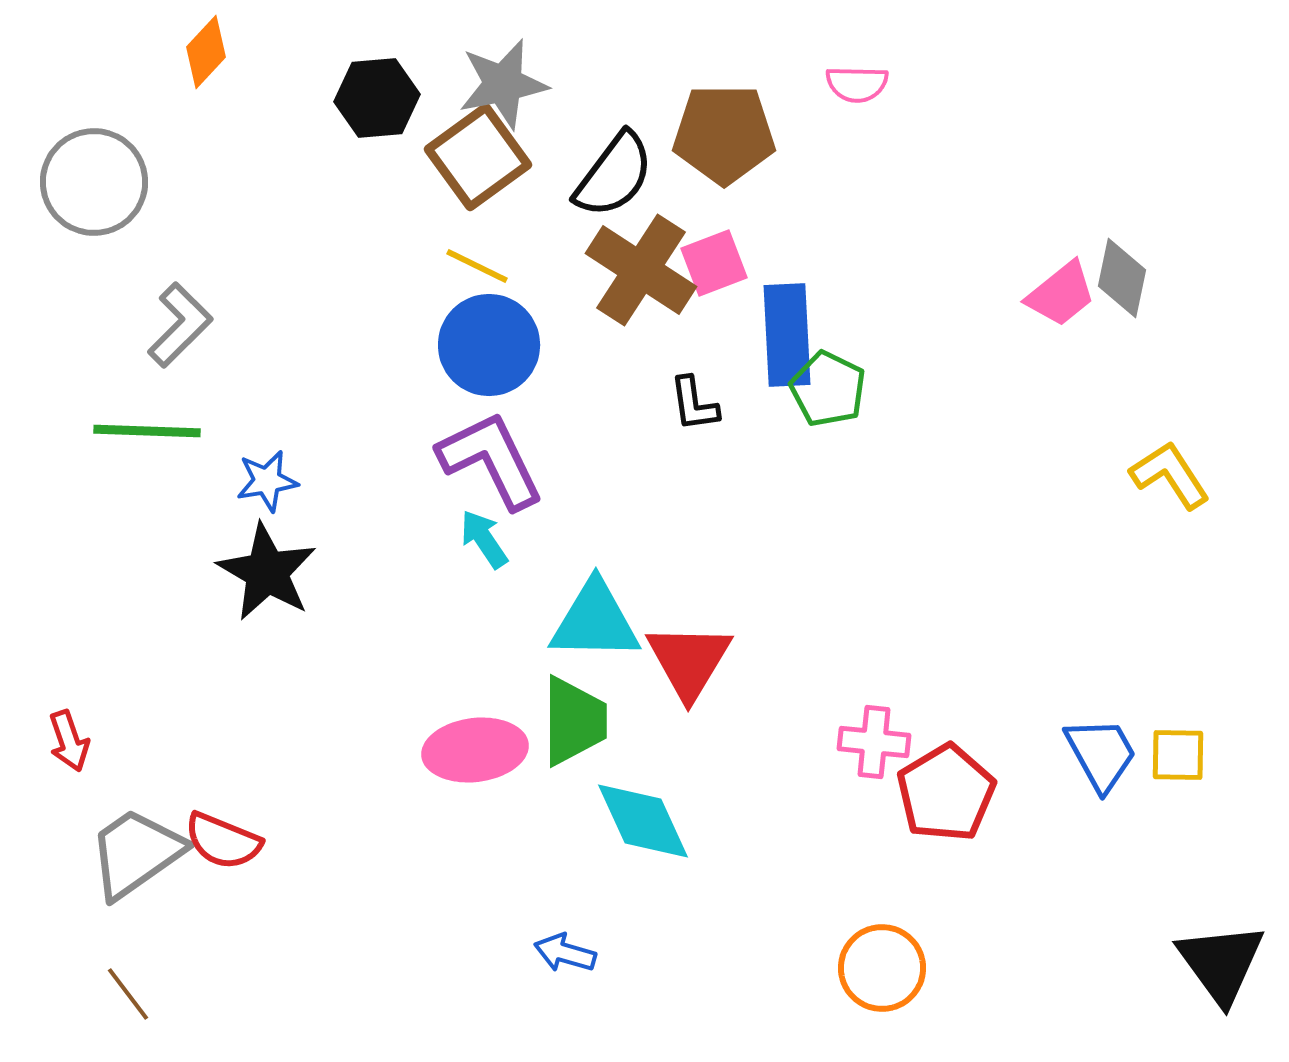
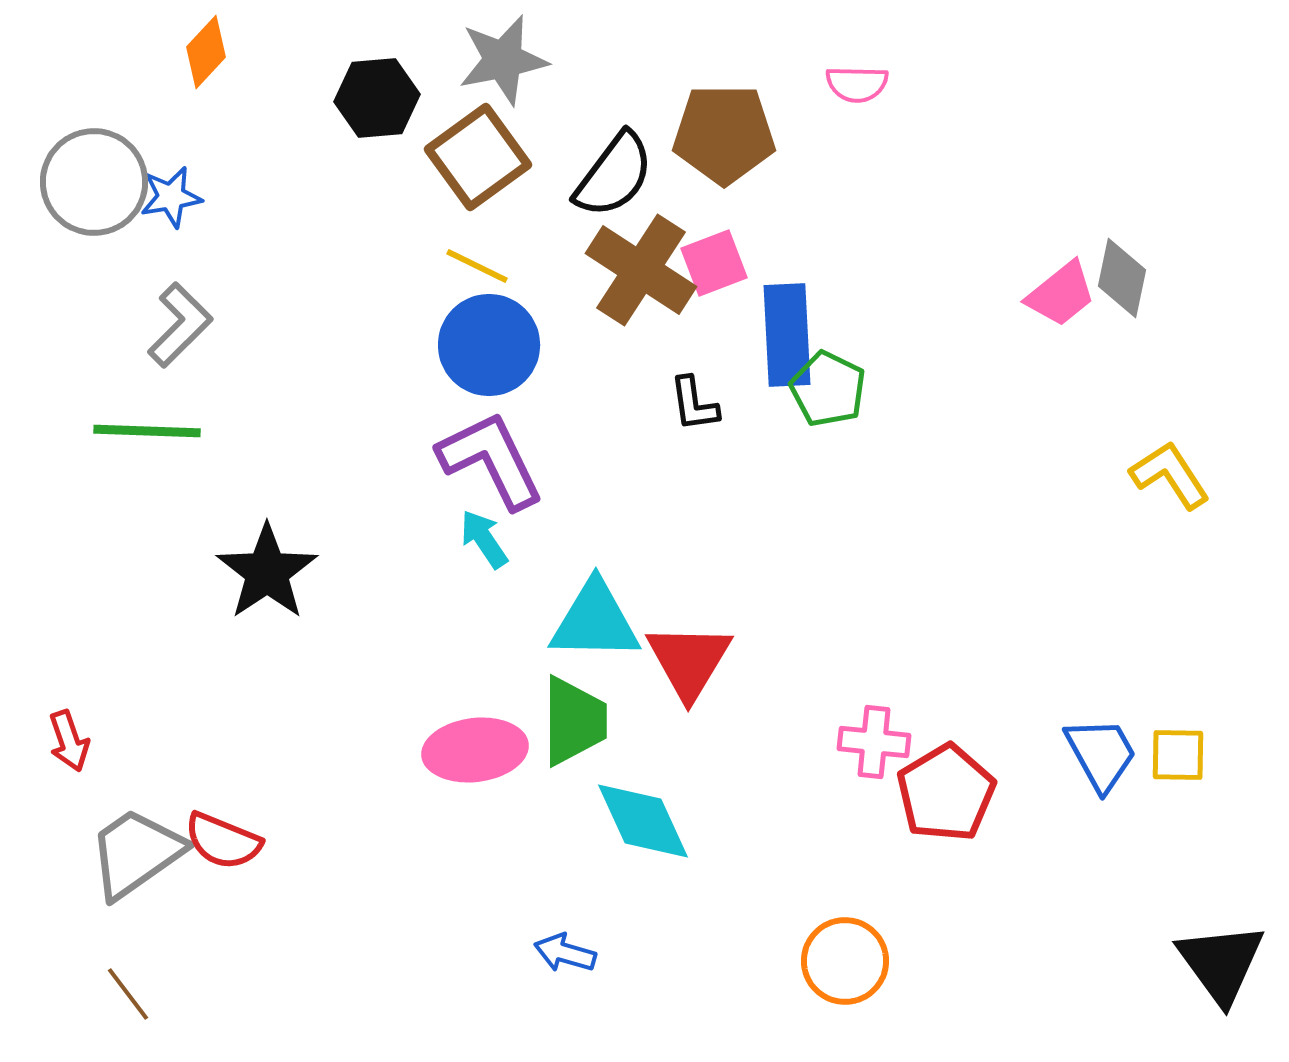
gray star: moved 24 px up
blue star: moved 96 px left, 284 px up
black star: rotated 8 degrees clockwise
orange circle: moved 37 px left, 7 px up
